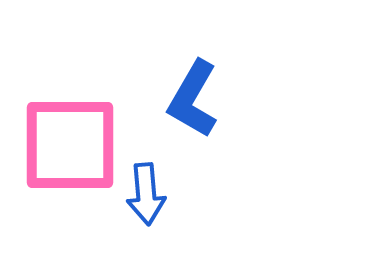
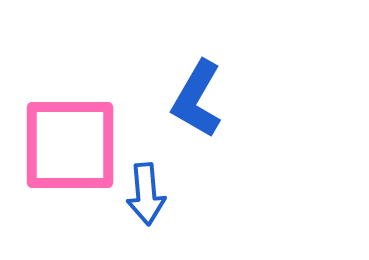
blue L-shape: moved 4 px right
